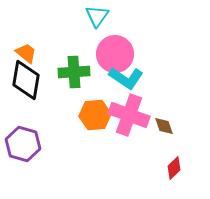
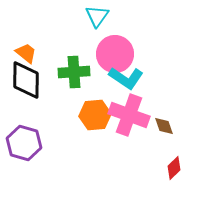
black diamond: rotated 9 degrees counterclockwise
purple hexagon: moved 1 px right, 1 px up
